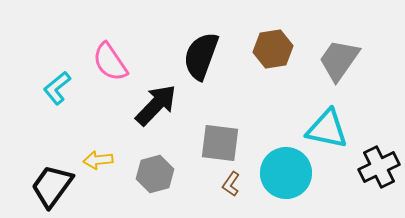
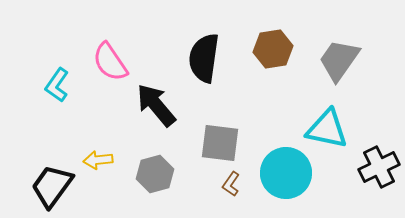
black semicircle: moved 3 px right, 2 px down; rotated 12 degrees counterclockwise
cyan L-shape: moved 3 px up; rotated 16 degrees counterclockwise
black arrow: rotated 84 degrees counterclockwise
